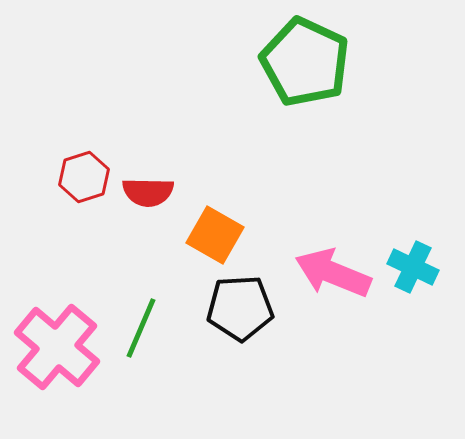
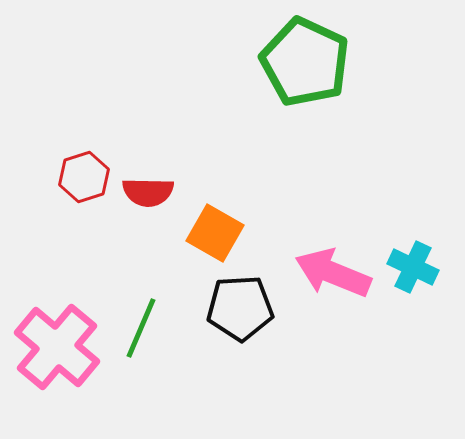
orange square: moved 2 px up
